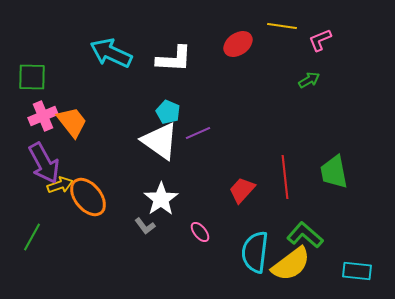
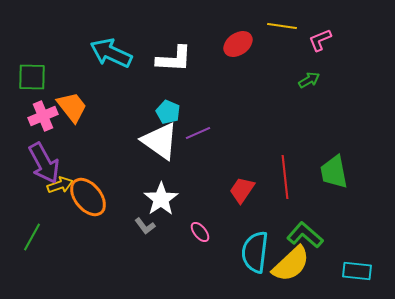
orange trapezoid: moved 15 px up
red trapezoid: rotated 8 degrees counterclockwise
yellow semicircle: rotated 6 degrees counterclockwise
